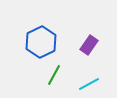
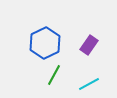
blue hexagon: moved 4 px right, 1 px down
